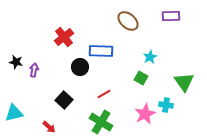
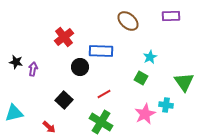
purple arrow: moved 1 px left, 1 px up
